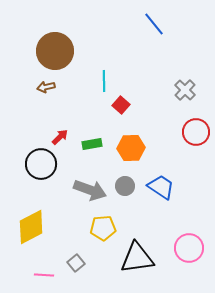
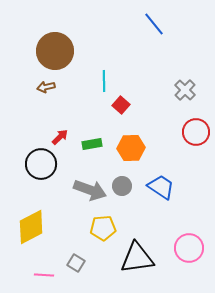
gray circle: moved 3 px left
gray square: rotated 18 degrees counterclockwise
